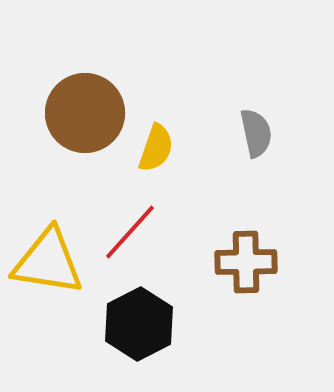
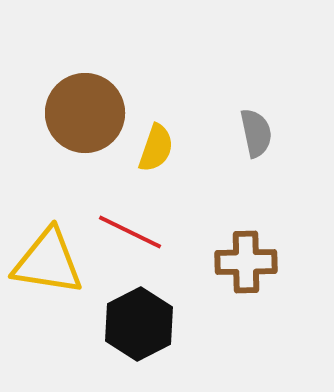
red line: rotated 74 degrees clockwise
